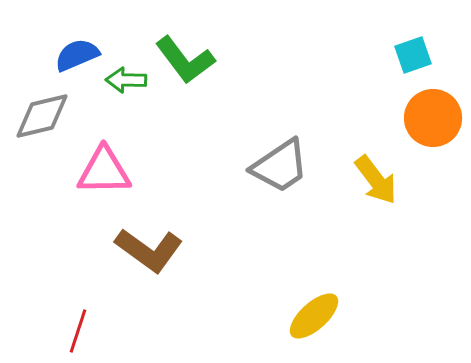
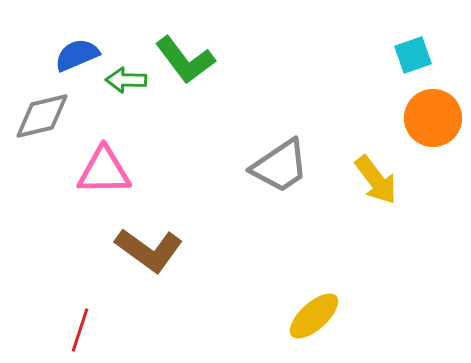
red line: moved 2 px right, 1 px up
